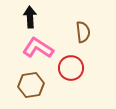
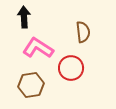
black arrow: moved 6 px left
